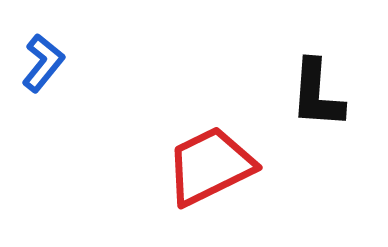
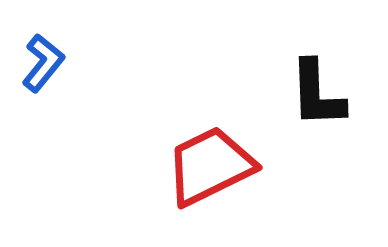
black L-shape: rotated 6 degrees counterclockwise
